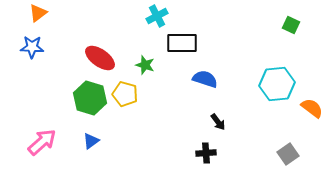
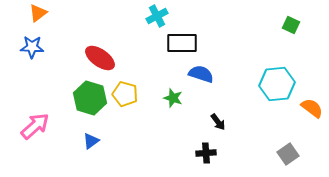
green star: moved 28 px right, 33 px down
blue semicircle: moved 4 px left, 5 px up
pink arrow: moved 7 px left, 16 px up
